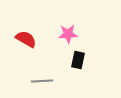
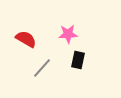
gray line: moved 13 px up; rotated 45 degrees counterclockwise
